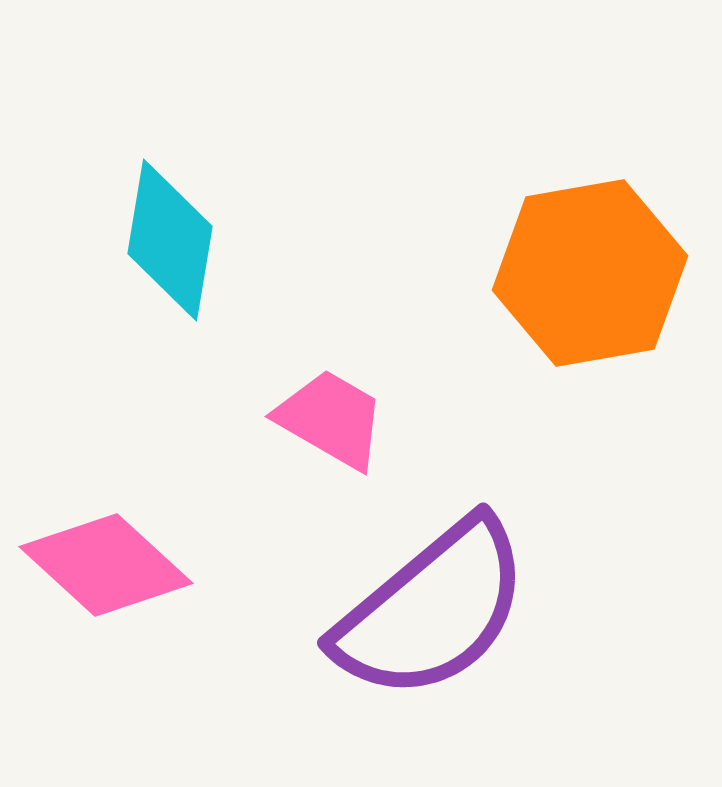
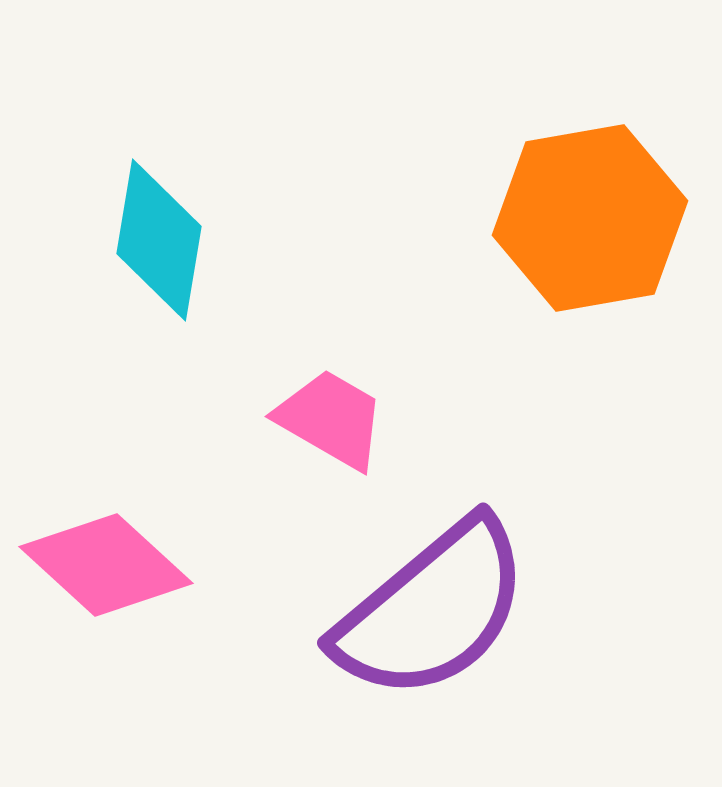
cyan diamond: moved 11 px left
orange hexagon: moved 55 px up
